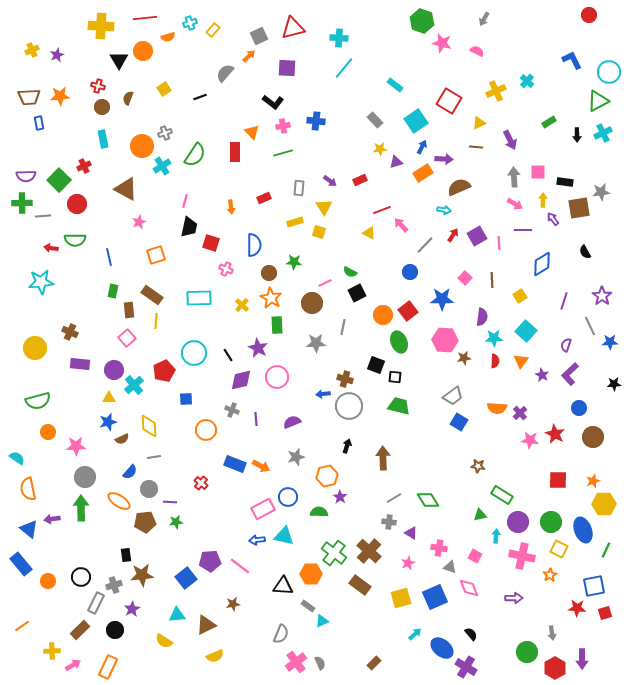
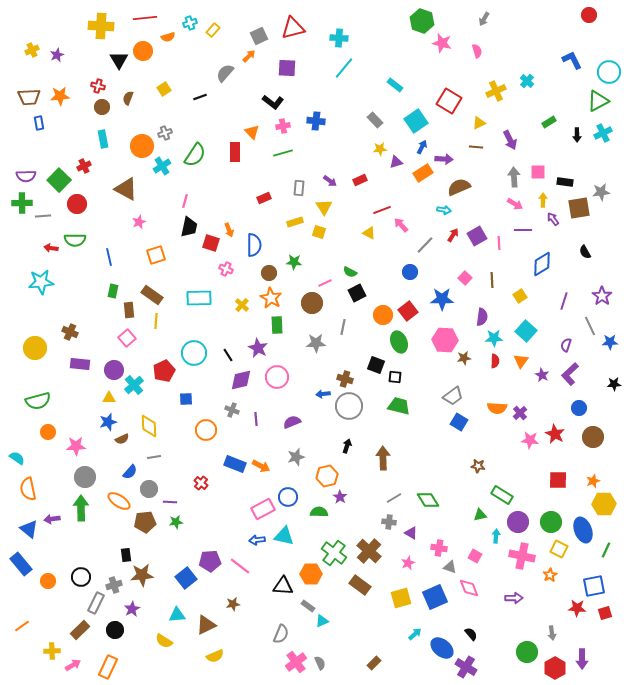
pink semicircle at (477, 51): rotated 48 degrees clockwise
orange arrow at (231, 207): moved 2 px left, 23 px down; rotated 16 degrees counterclockwise
